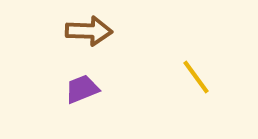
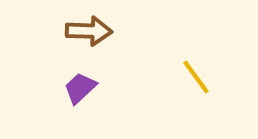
purple trapezoid: moved 2 px left, 1 px up; rotated 21 degrees counterclockwise
